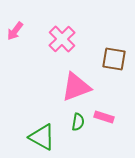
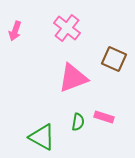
pink arrow: rotated 18 degrees counterclockwise
pink cross: moved 5 px right, 11 px up; rotated 8 degrees counterclockwise
brown square: rotated 15 degrees clockwise
pink triangle: moved 3 px left, 9 px up
